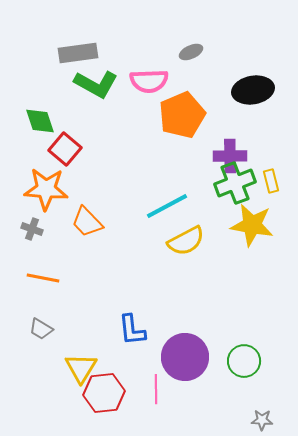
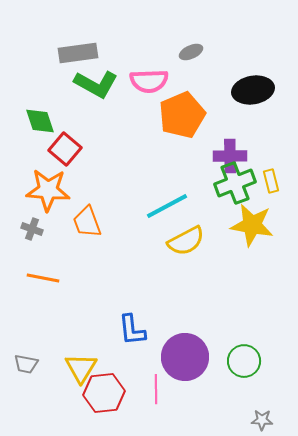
orange star: moved 2 px right, 1 px down
orange trapezoid: rotated 24 degrees clockwise
gray trapezoid: moved 15 px left, 35 px down; rotated 20 degrees counterclockwise
